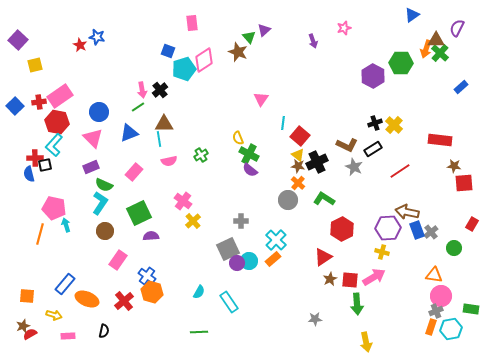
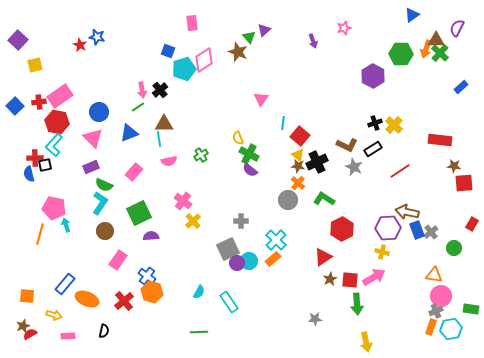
green hexagon at (401, 63): moved 9 px up
